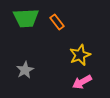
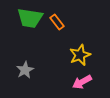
green trapezoid: moved 4 px right; rotated 12 degrees clockwise
